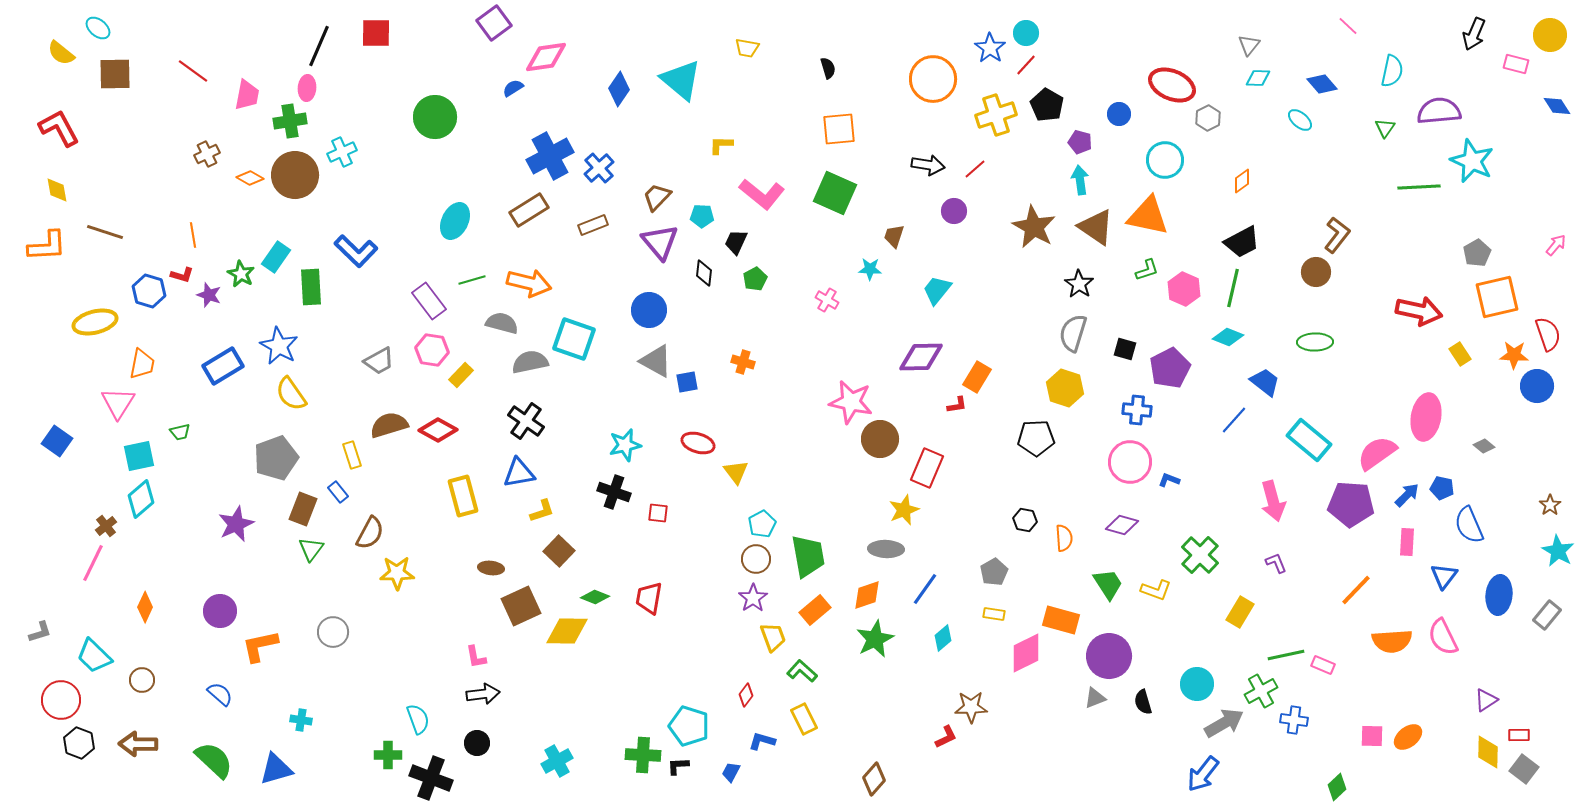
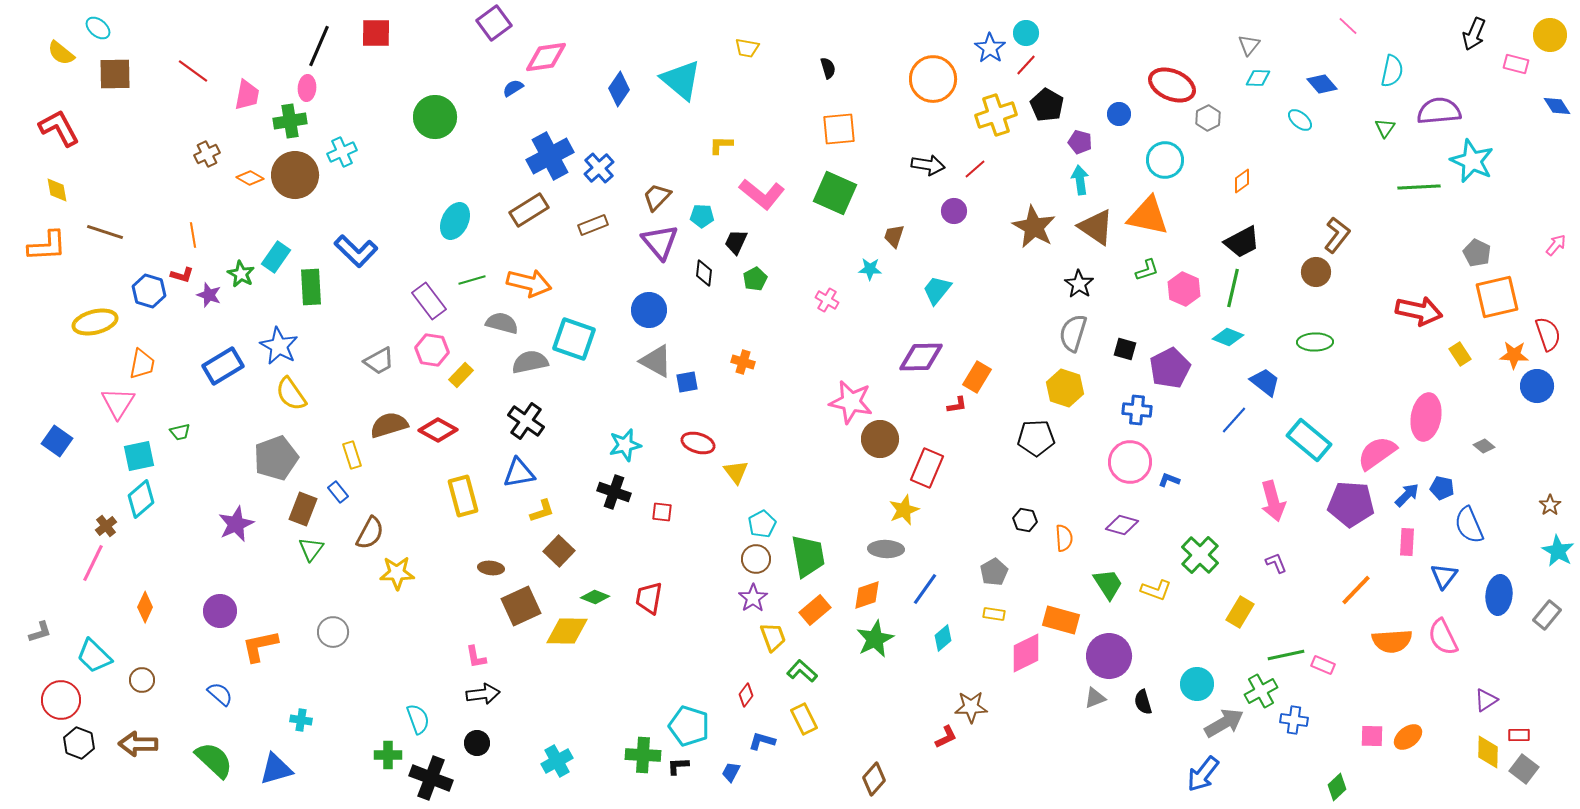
gray pentagon at (1477, 253): rotated 16 degrees counterclockwise
red square at (658, 513): moved 4 px right, 1 px up
